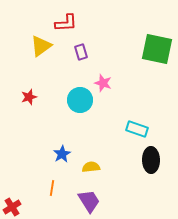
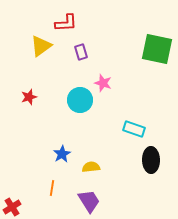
cyan rectangle: moved 3 px left
